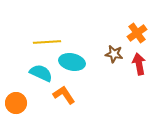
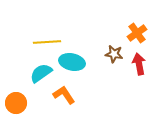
cyan semicircle: rotated 60 degrees counterclockwise
